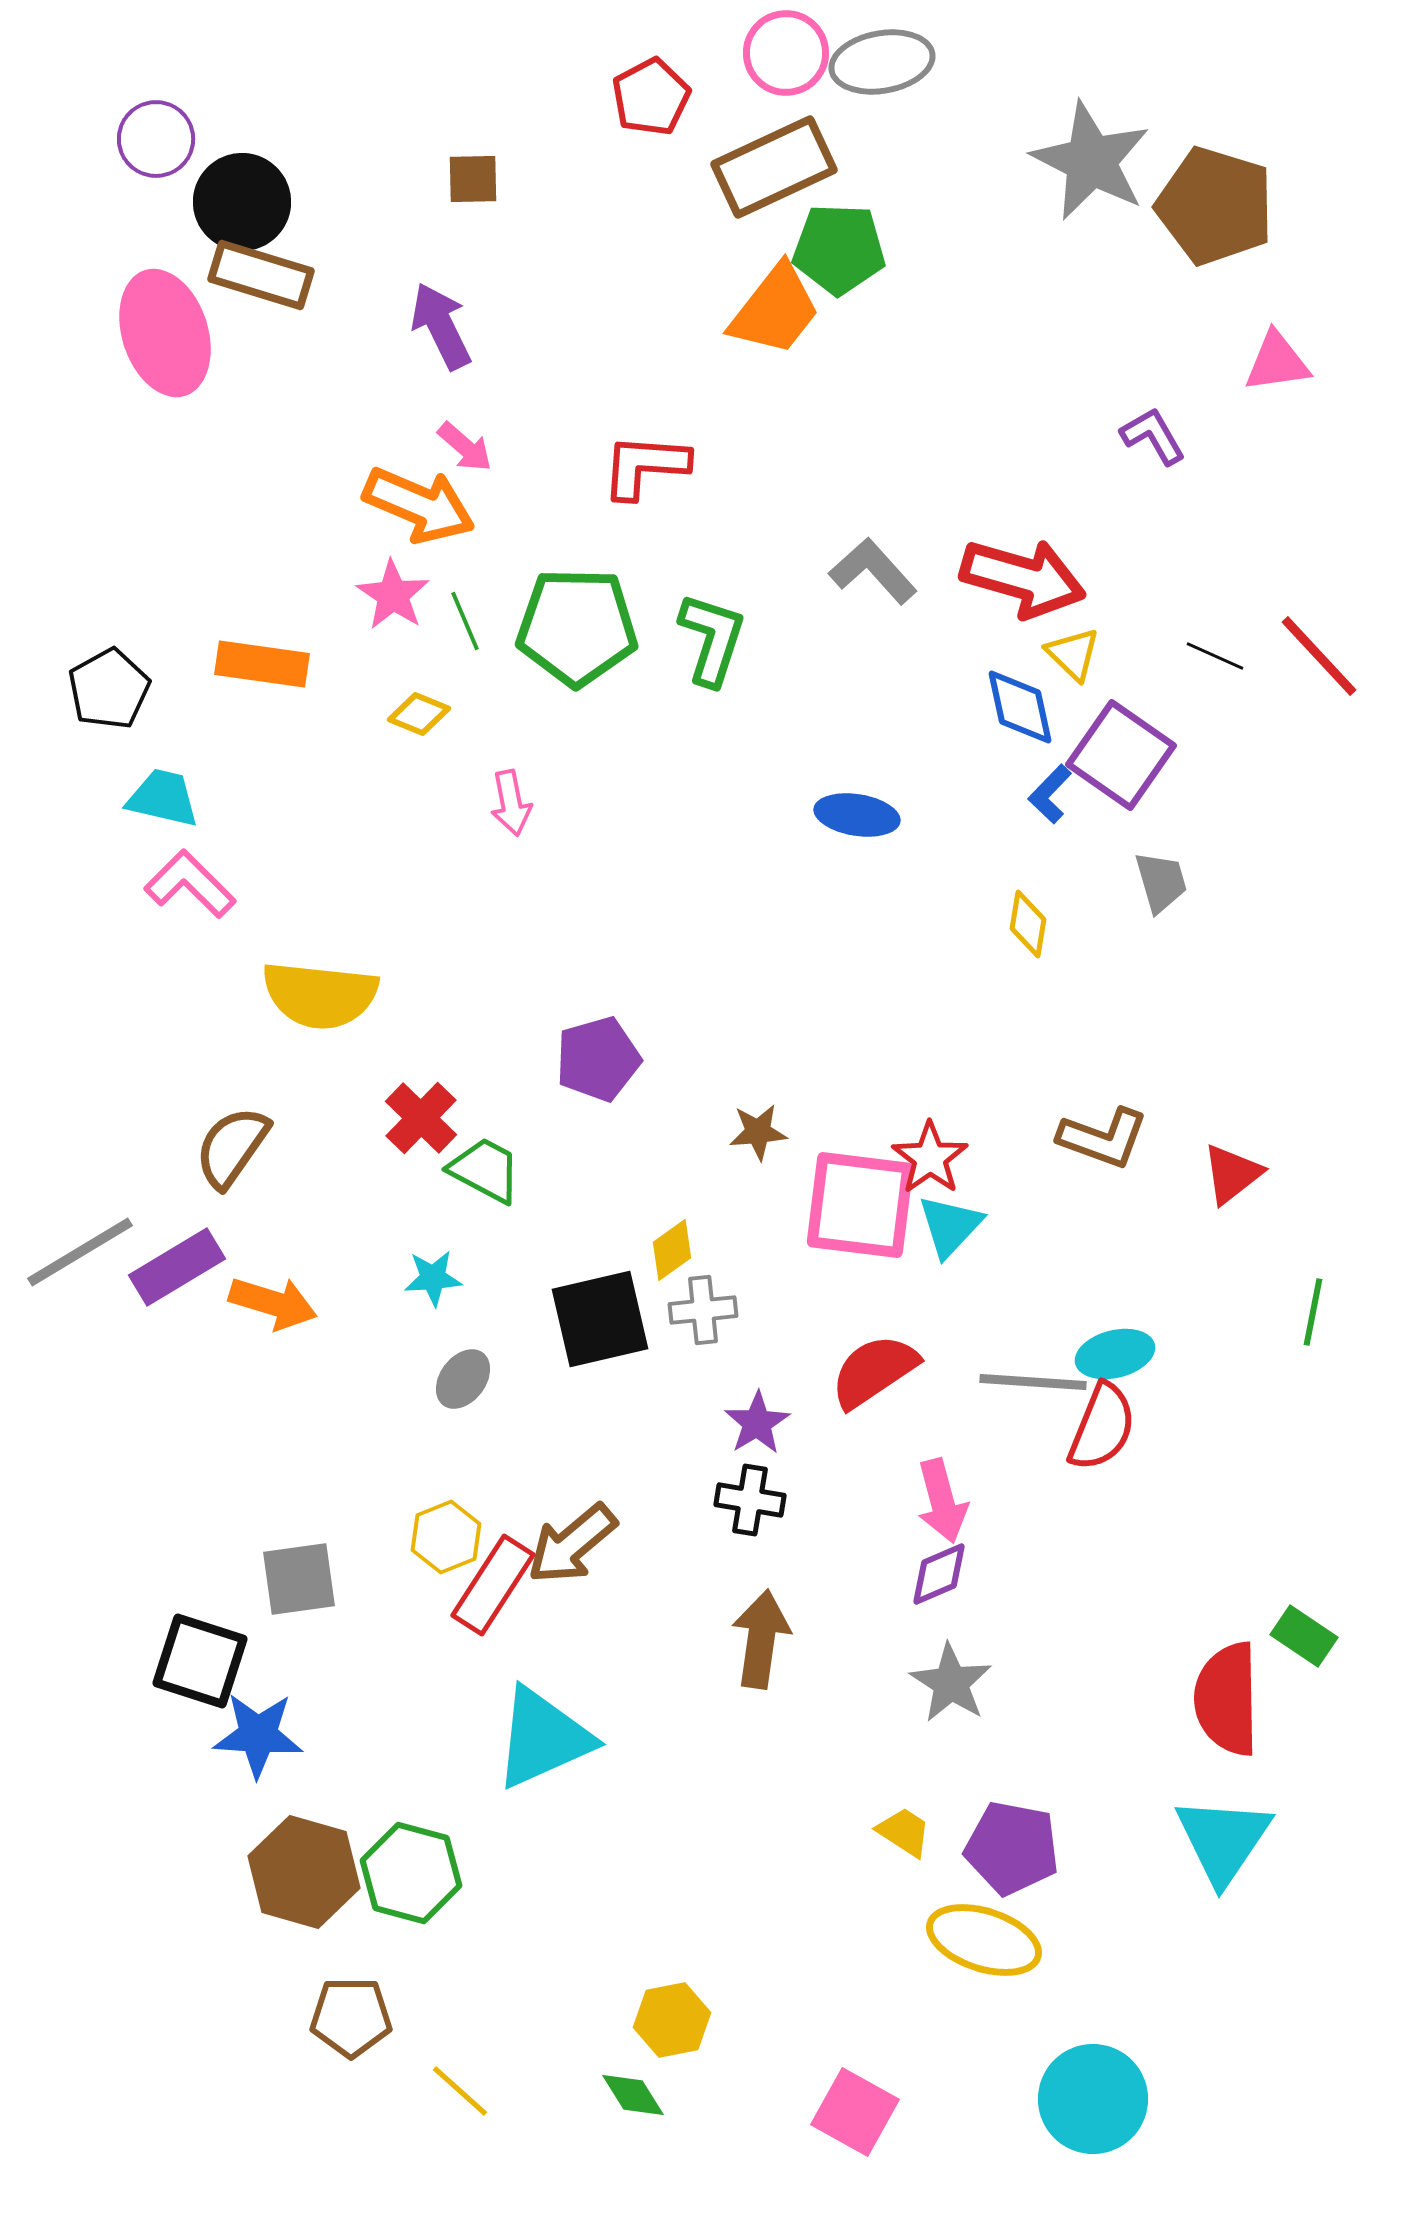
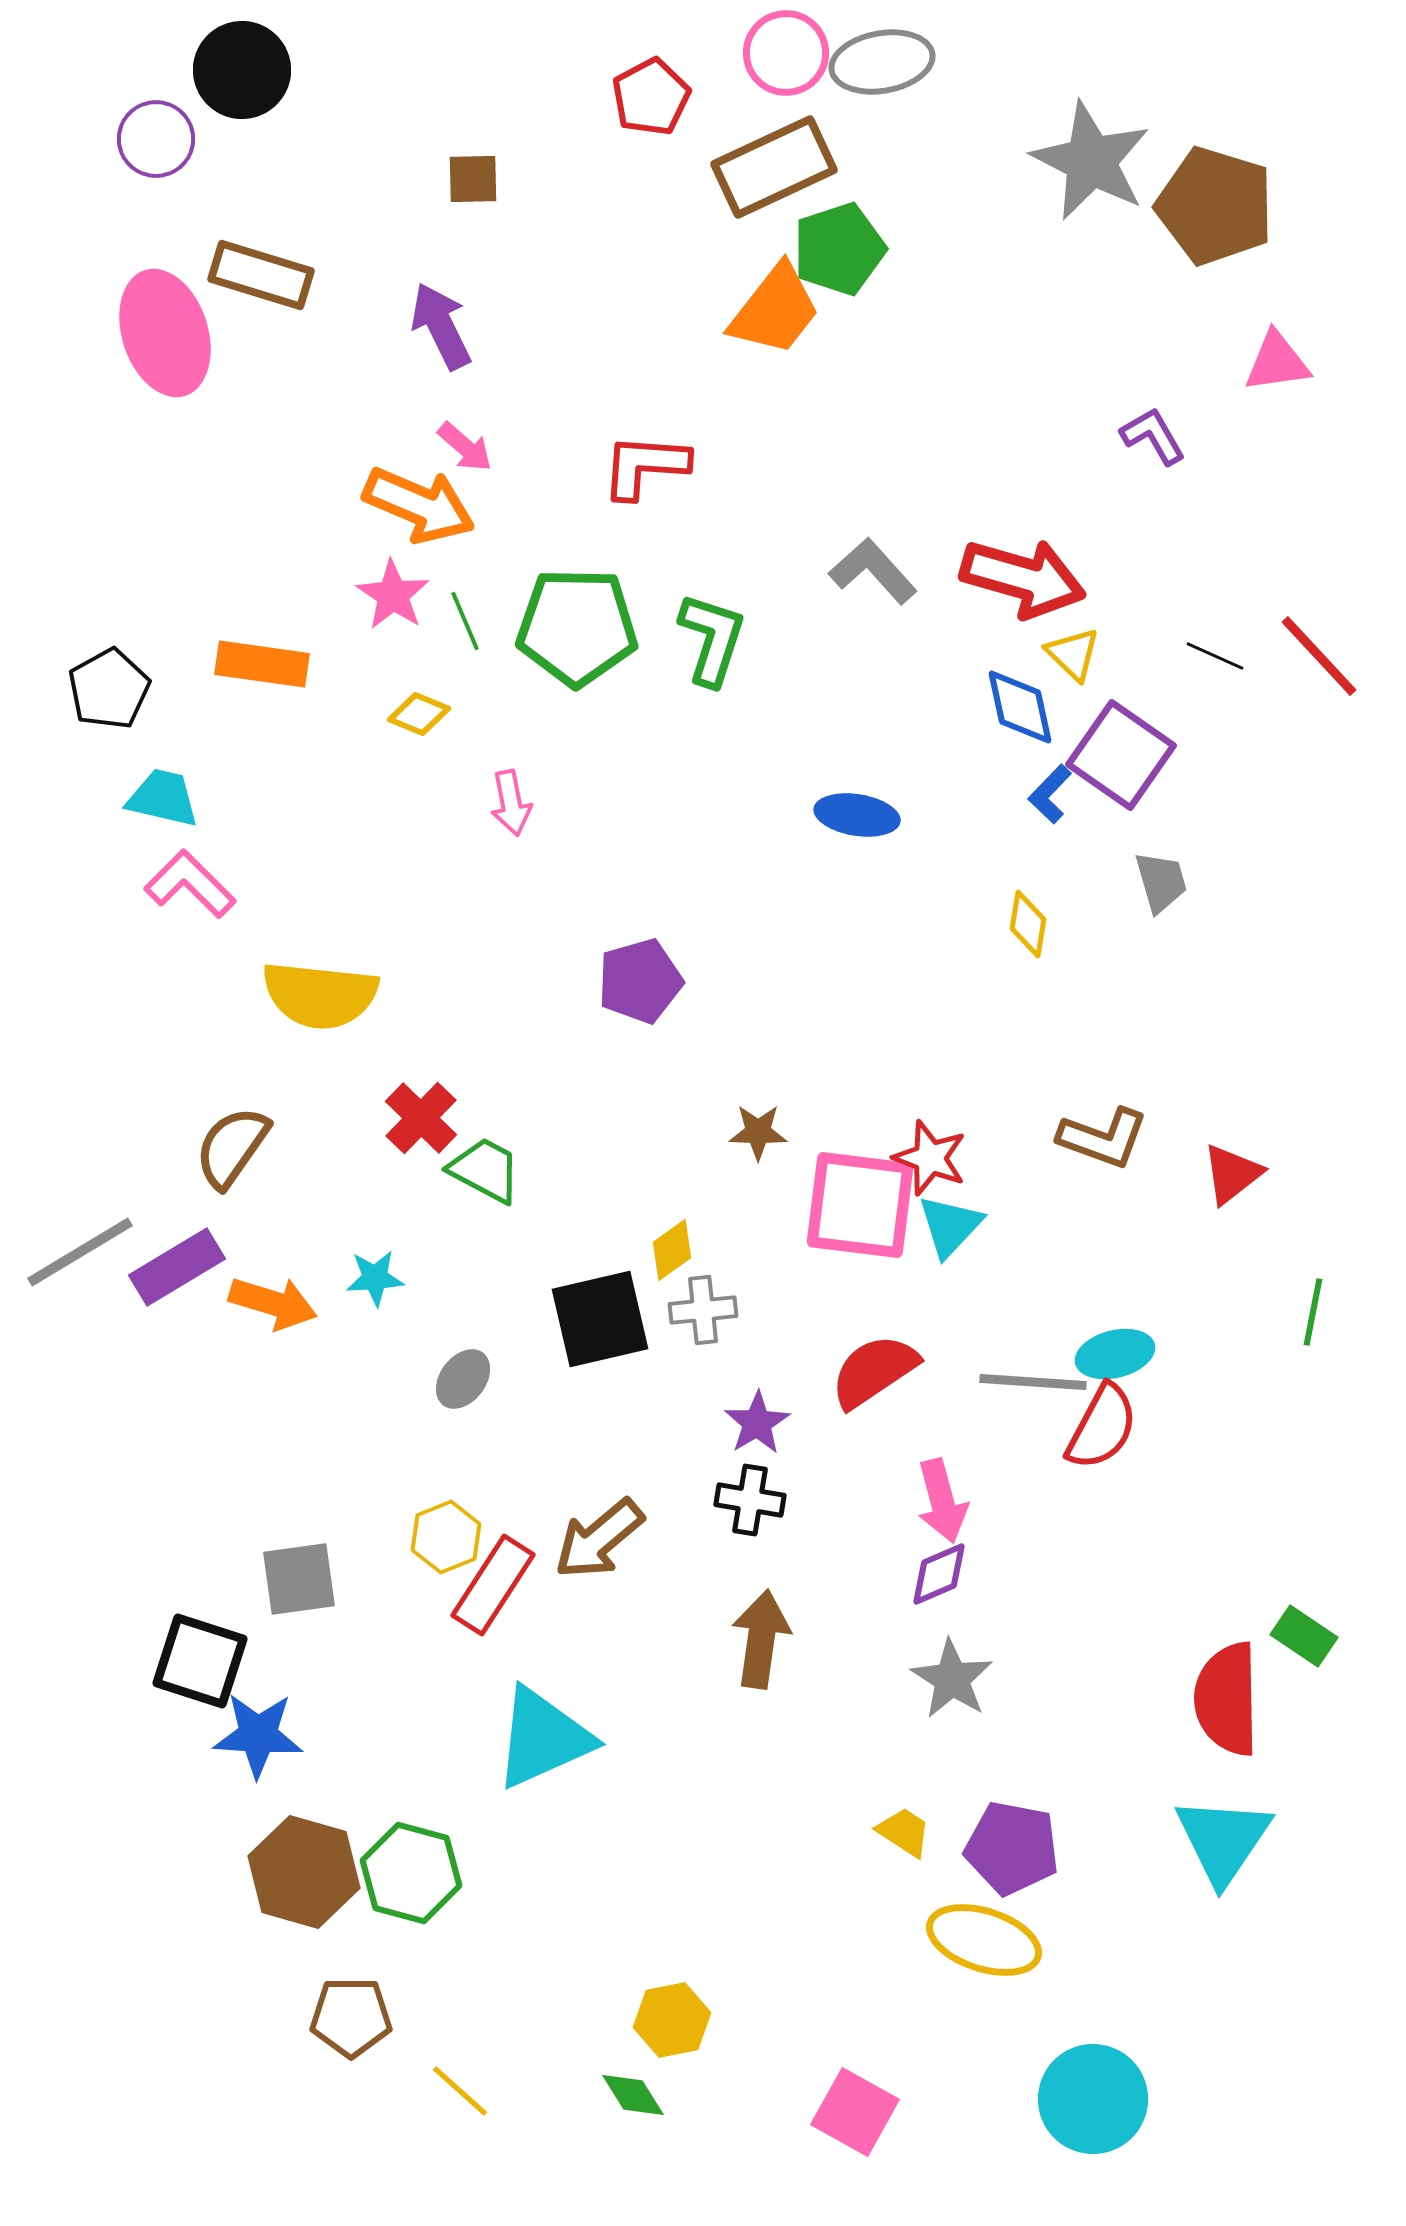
black circle at (242, 202): moved 132 px up
green pentagon at (839, 249): rotated 20 degrees counterclockwise
purple pentagon at (598, 1059): moved 42 px right, 78 px up
brown star at (758, 1132): rotated 6 degrees clockwise
red star at (930, 1158): rotated 16 degrees counterclockwise
cyan star at (433, 1278): moved 58 px left
red semicircle at (1102, 1427): rotated 6 degrees clockwise
brown arrow at (572, 1544): moved 27 px right, 5 px up
gray star at (951, 1683): moved 1 px right, 4 px up
